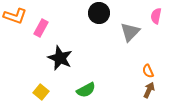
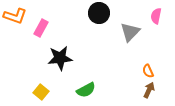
black star: rotated 30 degrees counterclockwise
